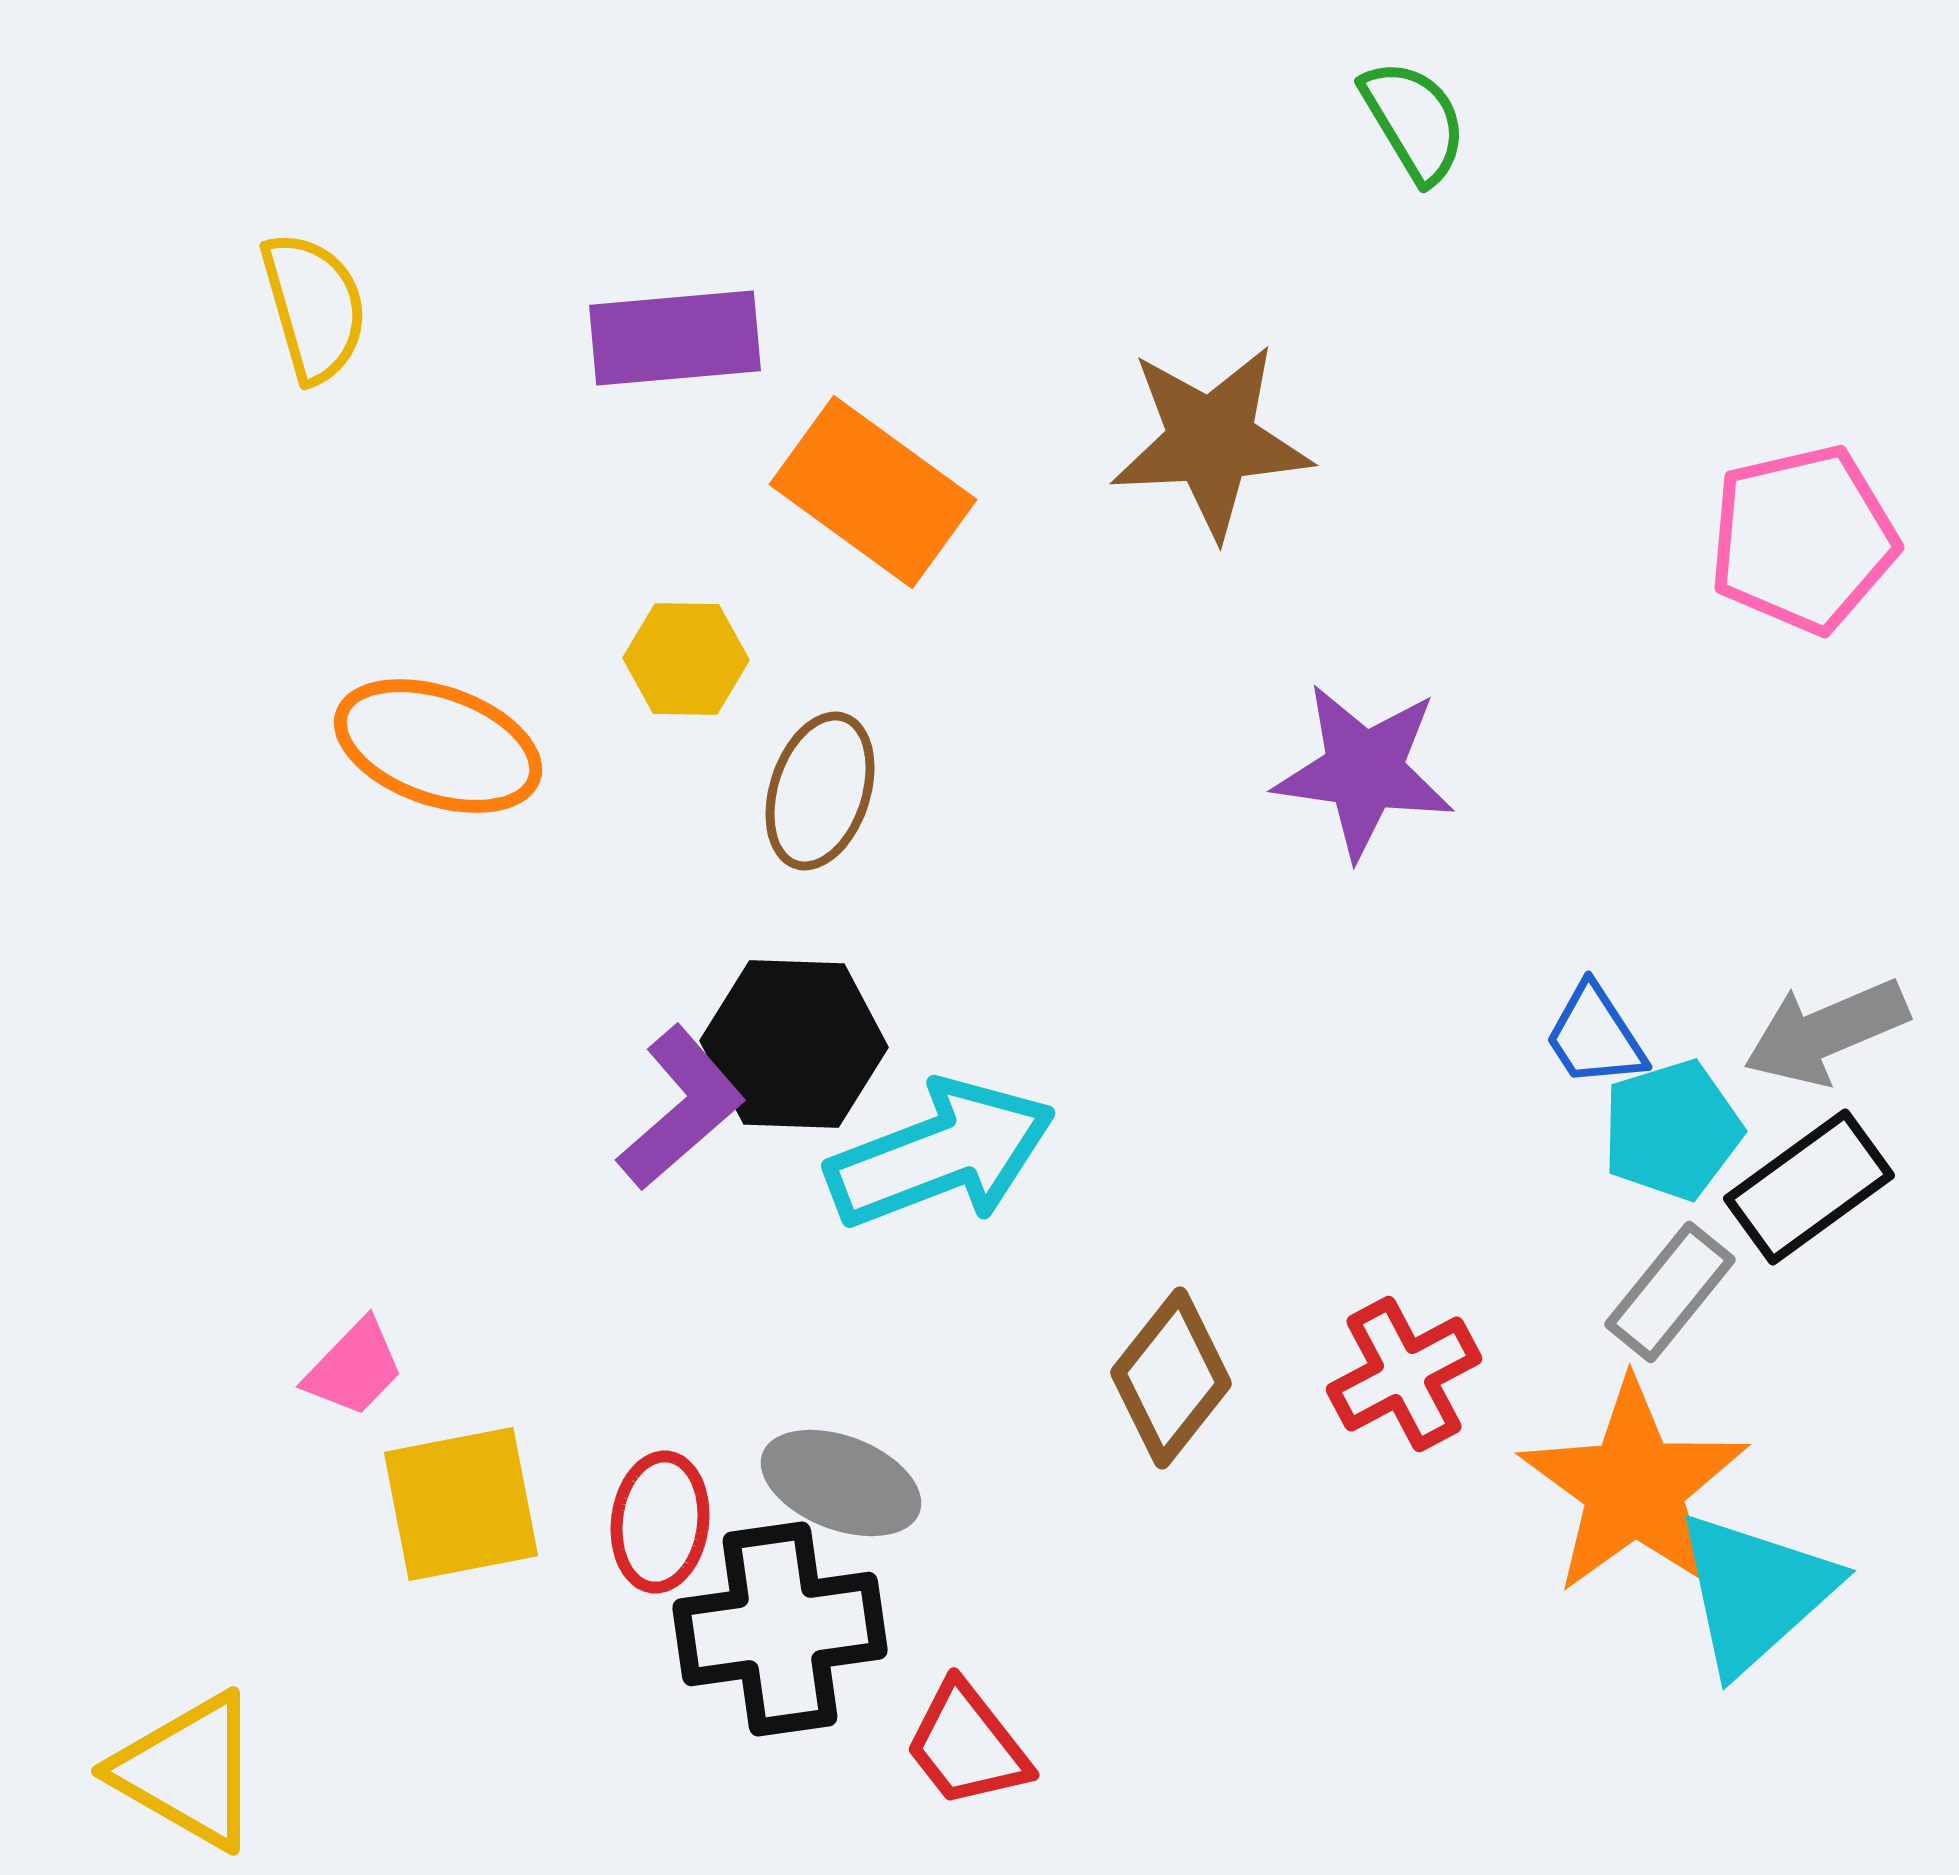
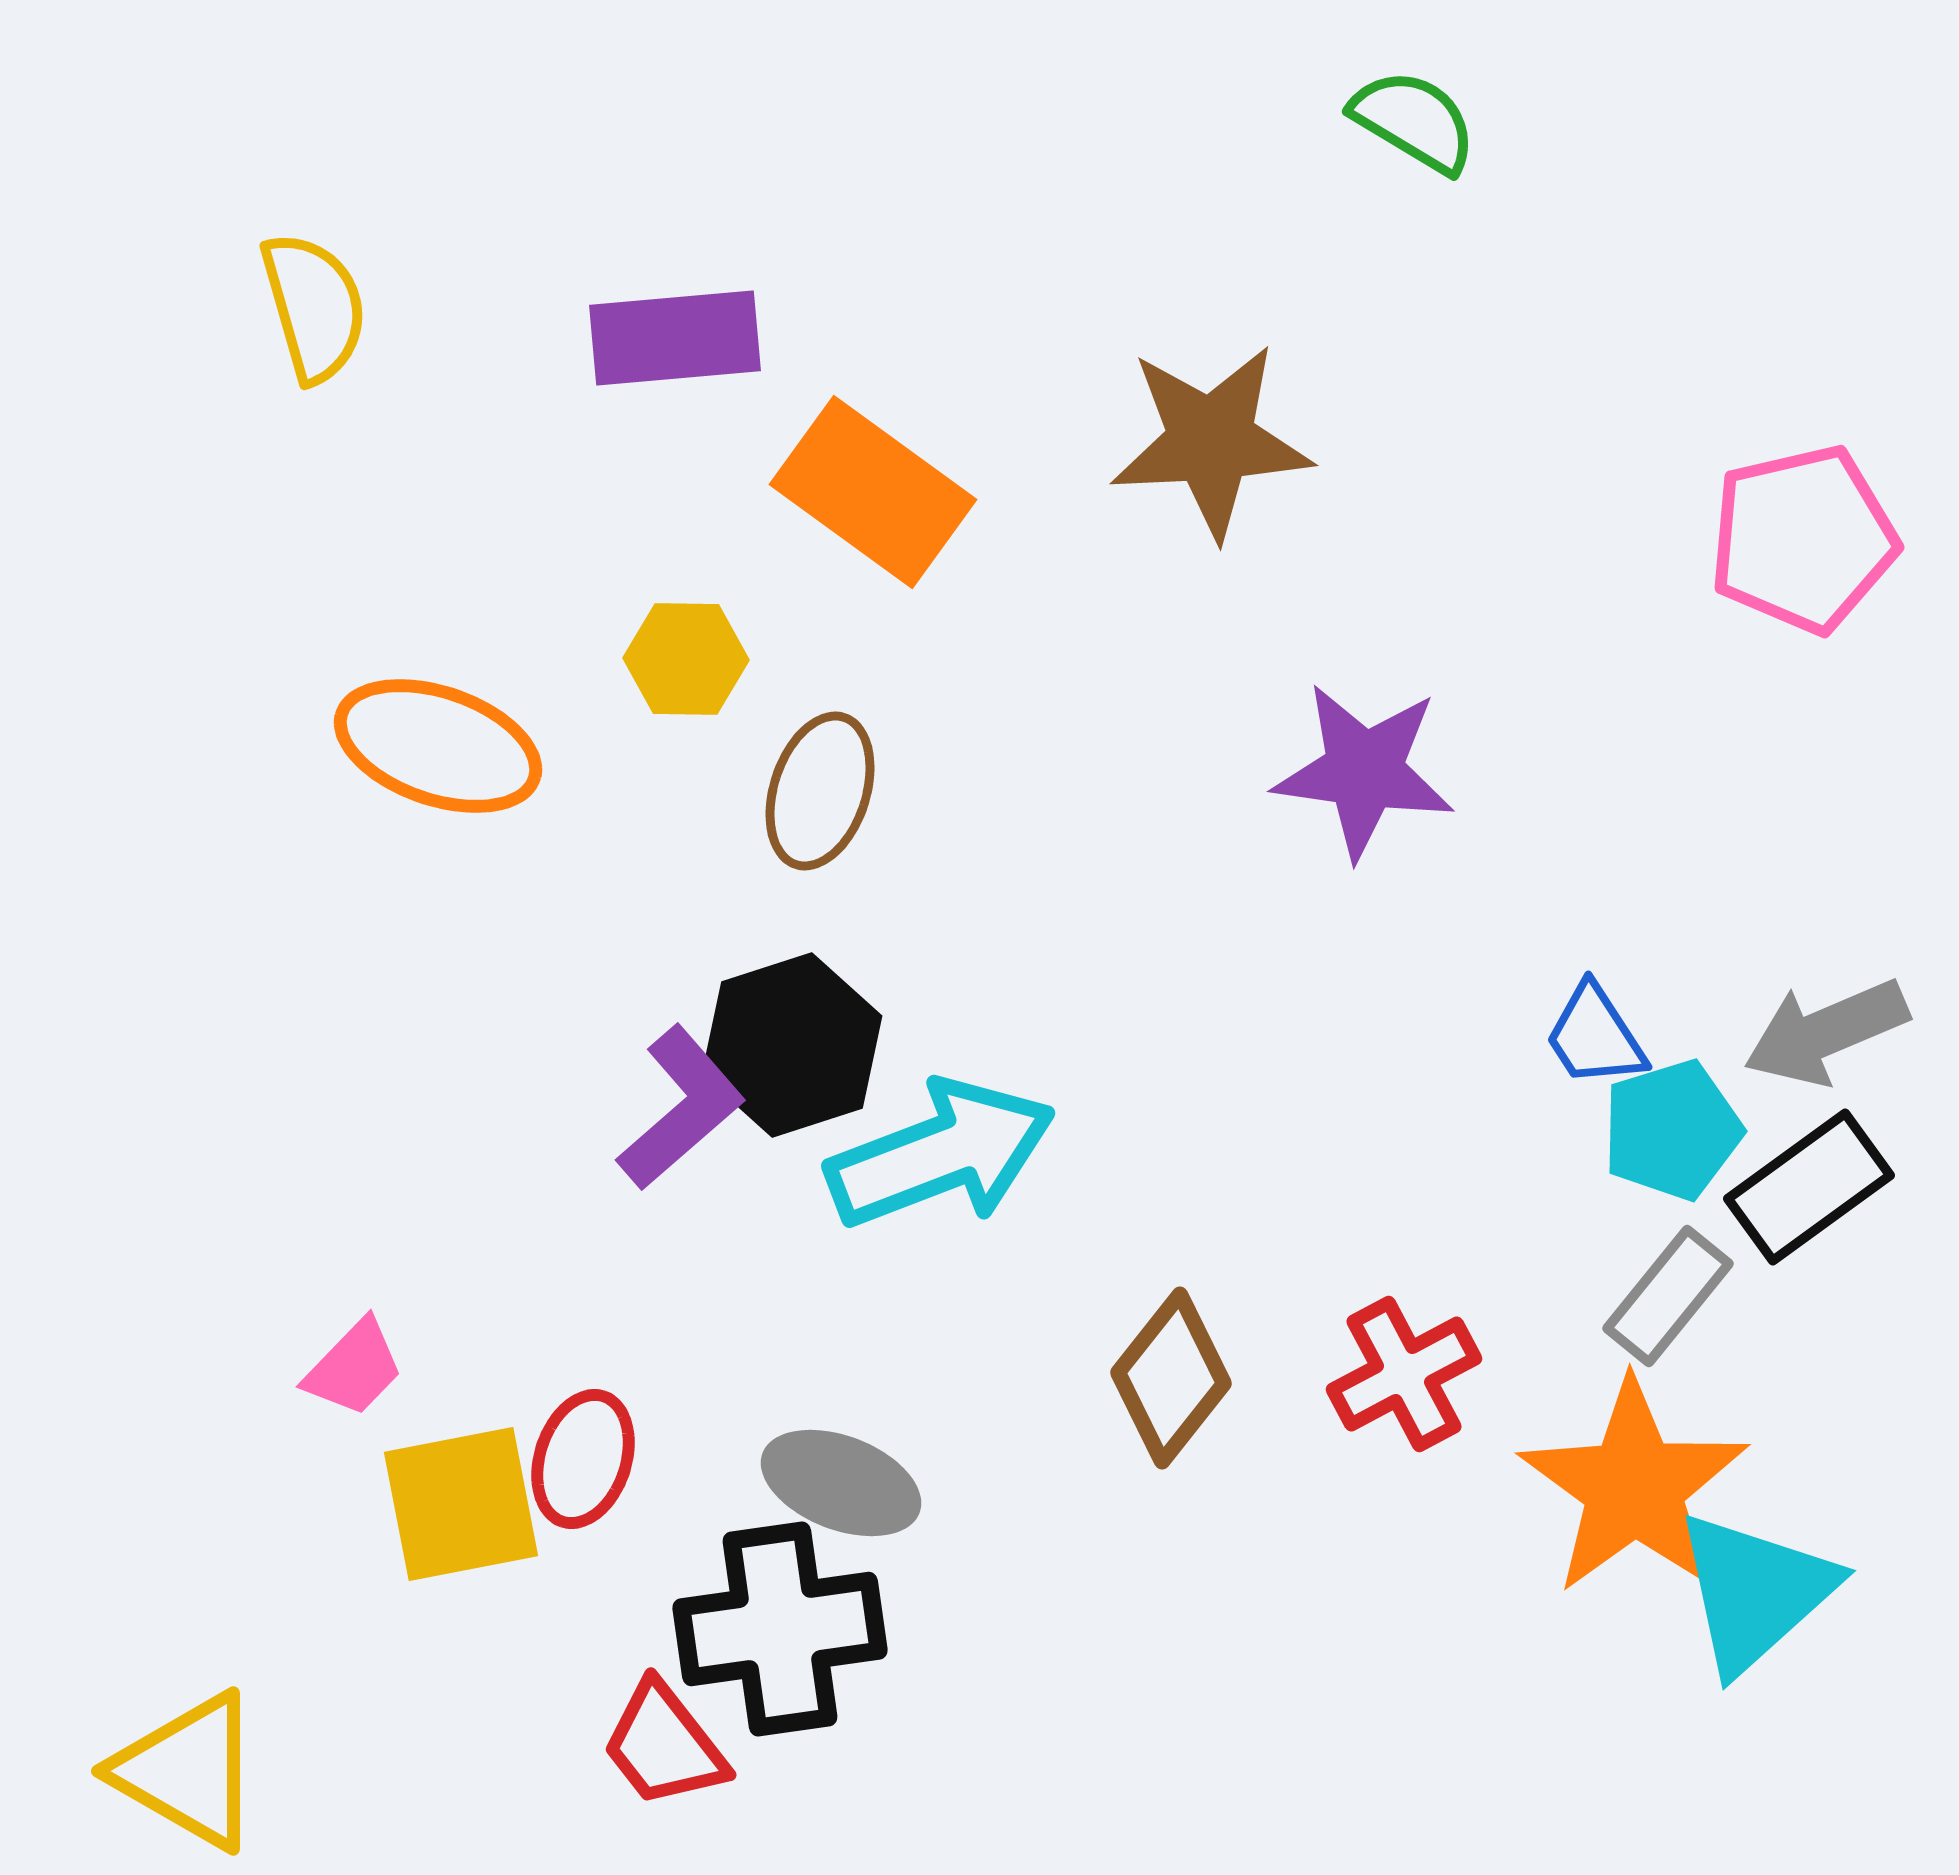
green semicircle: rotated 28 degrees counterclockwise
black hexagon: moved 2 px left, 1 px down; rotated 20 degrees counterclockwise
gray rectangle: moved 2 px left, 4 px down
red ellipse: moved 77 px left, 63 px up; rotated 11 degrees clockwise
red trapezoid: moved 303 px left
